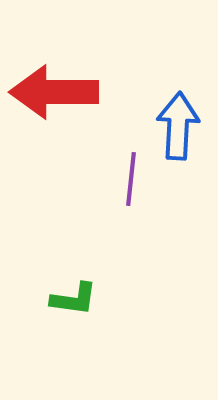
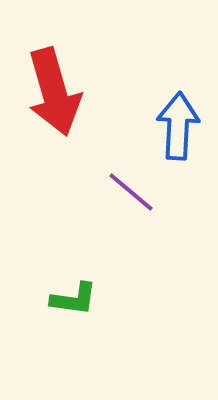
red arrow: rotated 106 degrees counterclockwise
purple line: moved 13 px down; rotated 56 degrees counterclockwise
